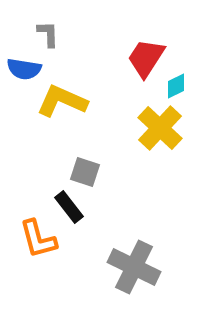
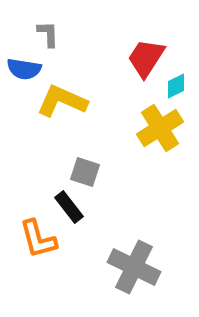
yellow cross: rotated 15 degrees clockwise
